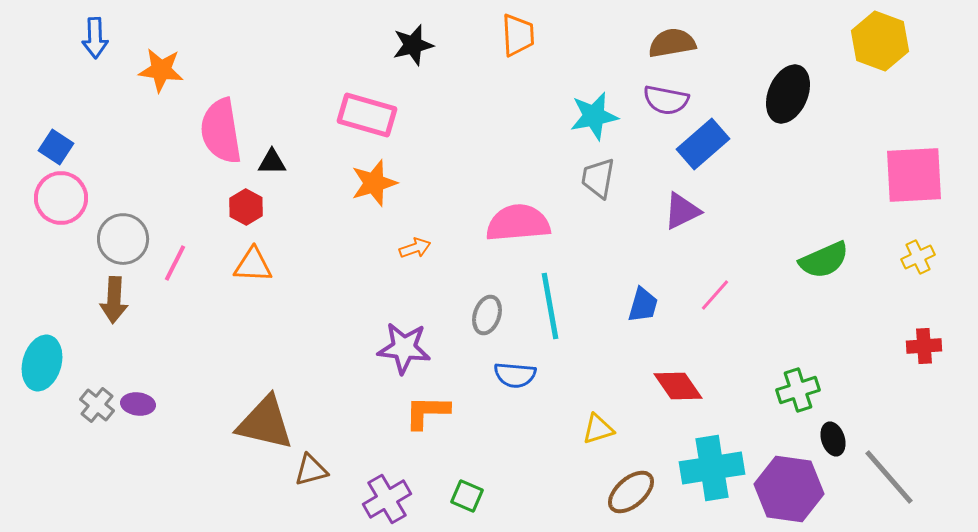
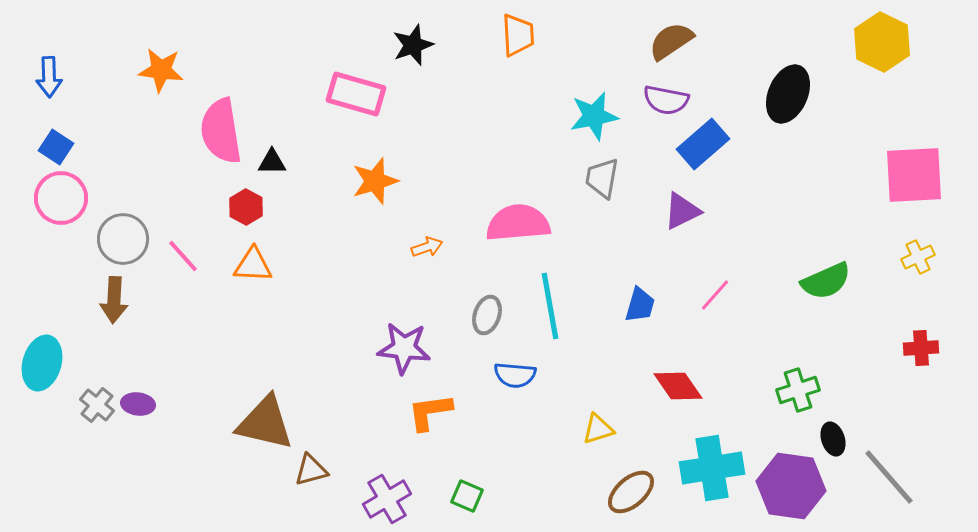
blue arrow at (95, 38): moved 46 px left, 39 px down
yellow hexagon at (880, 41): moved 2 px right, 1 px down; rotated 6 degrees clockwise
brown semicircle at (672, 43): moved 1 px left, 2 px up; rotated 24 degrees counterclockwise
black star at (413, 45): rotated 6 degrees counterclockwise
pink rectangle at (367, 115): moved 11 px left, 21 px up
gray trapezoid at (598, 178): moved 4 px right
orange star at (374, 183): moved 1 px right, 2 px up
orange arrow at (415, 248): moved 12 px right, 1 px up
green semicircle at (824, 260): moved 2 px right, 21 px down
pink line at (175, 263): moved 8 px right, 7 px up; rotated 69 degrees counterclockwise
blue trapezoid at (643, 305): moved 3 px left
red cross at (924, 346): moved 3 px left, 2 px down
orange L-shape at (427, 412): moved 3 px right; rotated 9 degrees counterclockwise
purple hexagon at (789, 489): moved 2 px right, 3 px up
